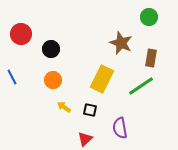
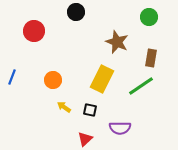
red circle: moved 13 px right, 3 px up
brown star: moved 4 px left, 1 px up
black circle: moved 25 px right, 37 px up
blue line: rotated 49 degrees clockwise
purple semicircle: rotated 80 degrees counterclockwise
